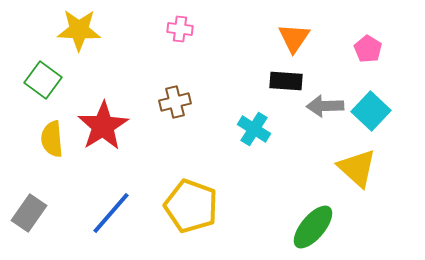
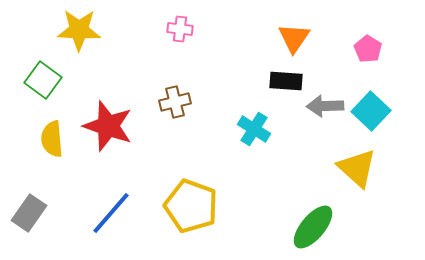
red star: moved 5 px right; rotated 21 degrees counterclockwise
